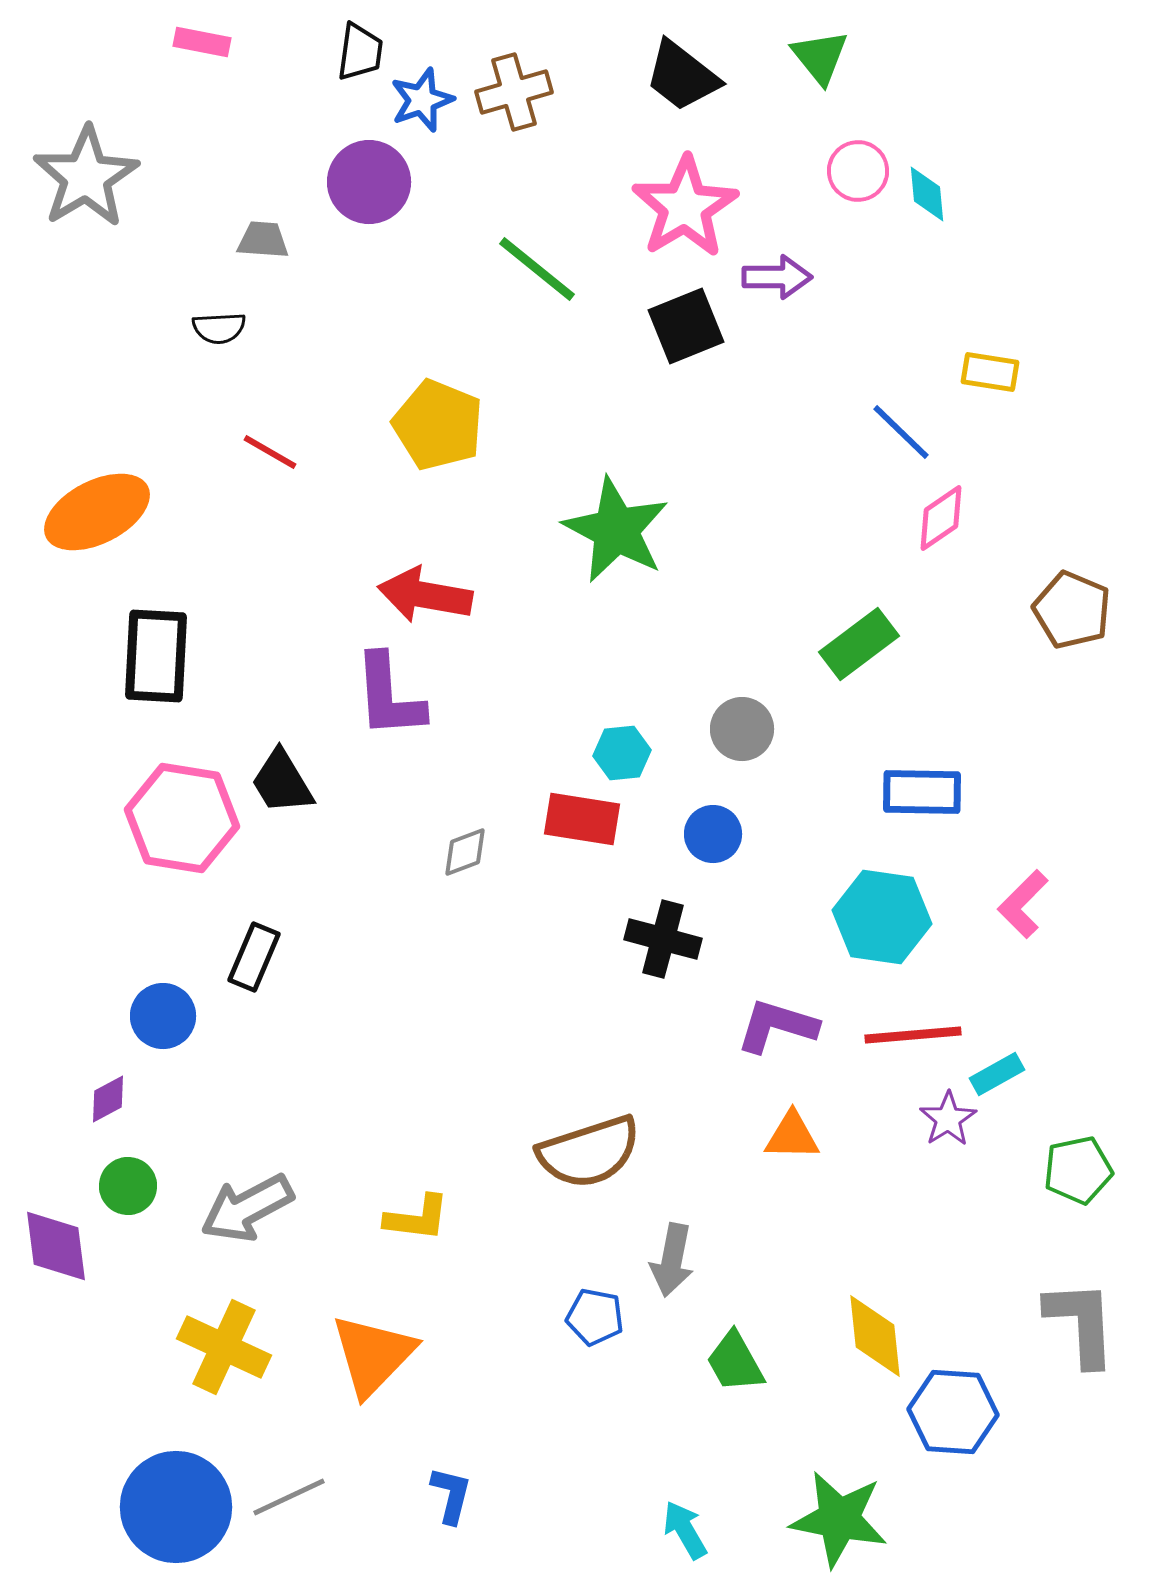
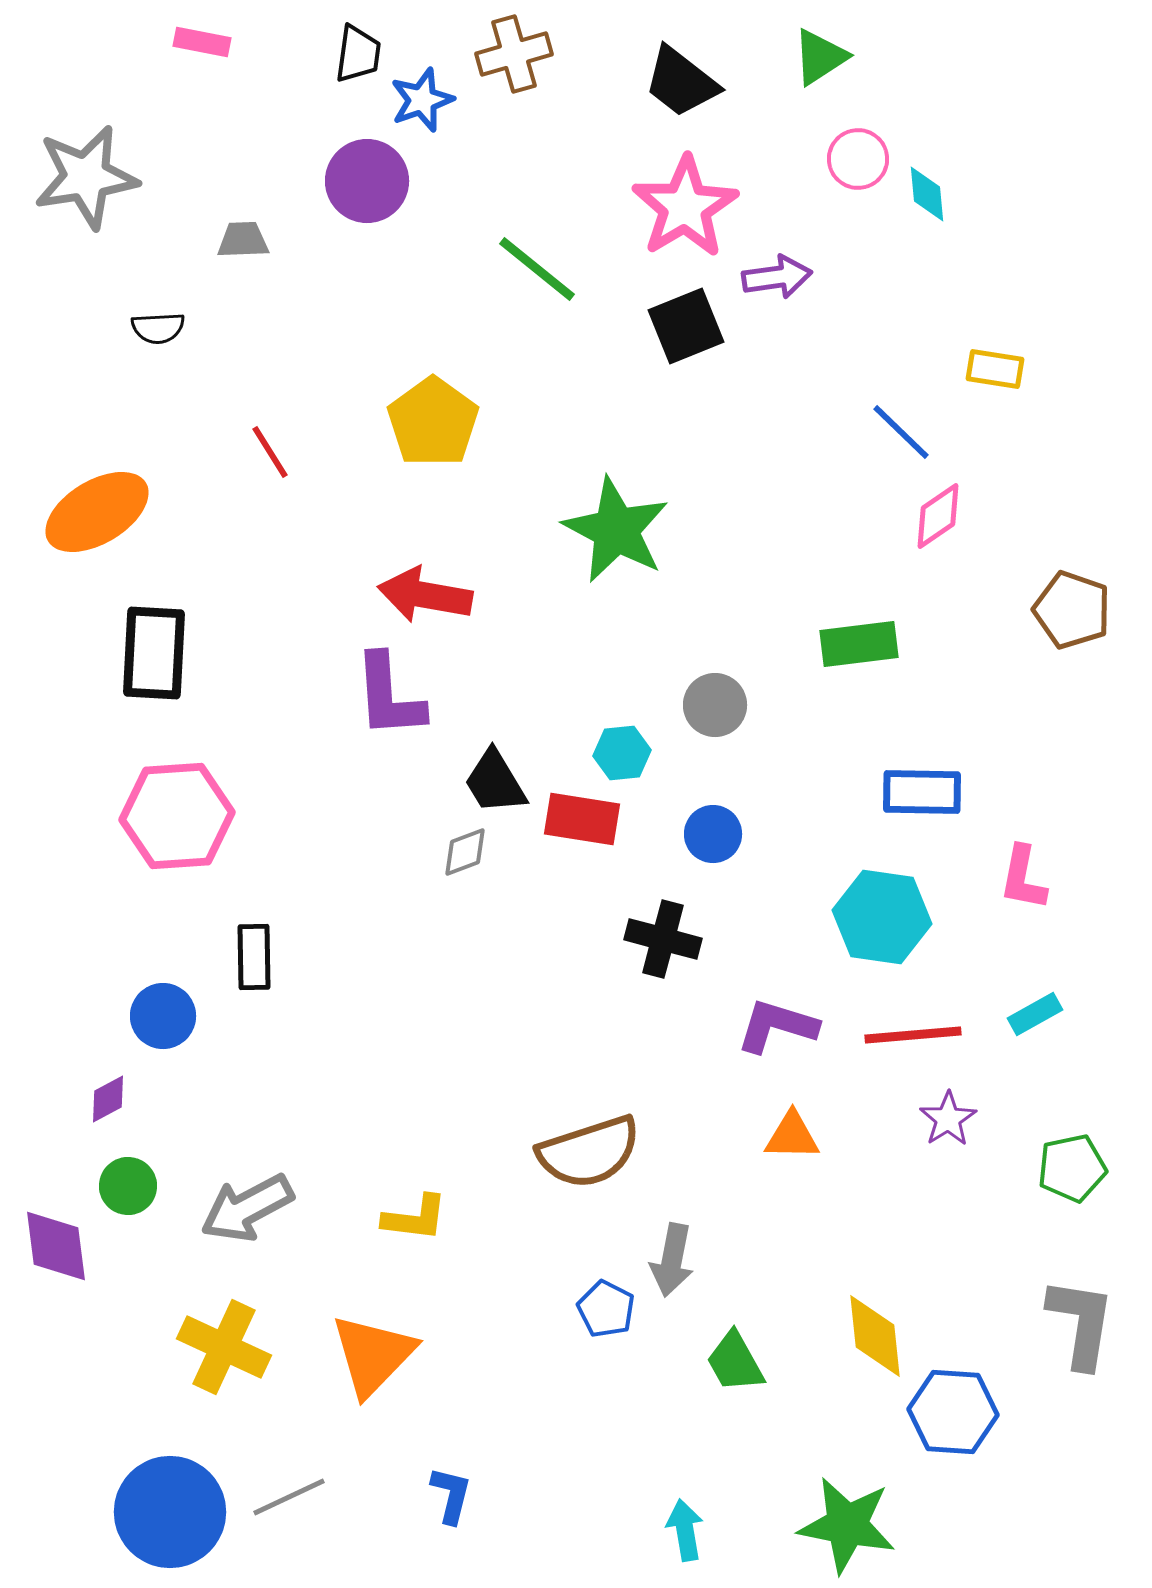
black trapezoid at (360, 52): moved 2 px left, 2 px down
green triangle at (820, 57): rotated 36 degrees clockwise
black trapezoid at (682, 76): moved 1 px left, 6 px down
brown cross at (514, 92): moved 38 px up
pink circle at (858, 171): moved 12 px up
gray star at (86, 177): rotated 22 degrees clockwise
purple circle at (369, 182): moved 2 px left, 1 px up
gray trapezoid at (263, 240): moved 20 px left; rotated 6 degrees counterclockwise
purple arrow at (777, 277): rotated 8 degrees counterclockwise
black semicircle at (219, 328): moved 61 px left
yellow rectangle at (990, 372): moved 5 px right, 3 px up
yellow pentagon at (438, 425): moved 5 px left, 3 px up; rotated 14 degrees clockwise
red line at (270, 452): rotated 28 degrees clockwise
orange ellipse at (97, 512): rotated 4 degrees counterclockwise
pink diamond at (941, 518): moved 3 px left, 2 px up
brown pentagon at (1072, 610): rotated 4 degrees counterclockwise
green rectangle at (859, 644): rotated 30 degrees clockwise
black rectangle at (156, 656): moved 2 px left, 3 px up
gray circle at (742, 729): moved 27 px left, 24 px up
black trapezoid at (282, 782): moved 213 px right
pink hexagon at (182, 818): moved 5 px left, 2 px up; rotated 13 degrees counterclockwise
pink L-shape at (1023, 904): moved 26 px up; rotated 34 degrees counterclockwise
black rectangle at (254, 957): rotated 24 degrees counterclockwise
cyan rectangle at (997, 1074): moved 38 px right, 60 px up
green pentagon at (1078, 1170): moved 6 px left, 2 px up
yellow L-shape at (417, 1218): moved 2 px left
blue pentagon at (595, 1317): moved 11 px right, 8 px up; rotated 16 degrees clockwise
gray L-shape at (1081, 1323): rotated 12 degrees clockwise
blue circle at (176, 1507): moved 6 px left, 5 px down
green star at (839, 1519): moved 8 px right, 6 px down
cyan arrow at (685, 1530): rotated 20 degrees clockwise
